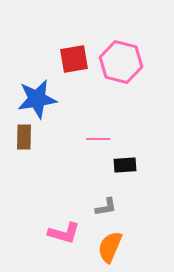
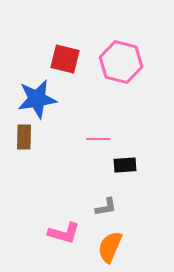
red square: moved 9 px left; rotated 24 degrees clockwise
